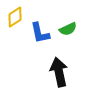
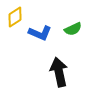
green semicircle: moved 5 px right
blue L-shape: rotated 55 degrees counterclockwise
